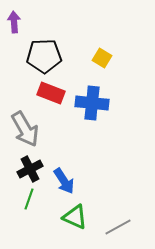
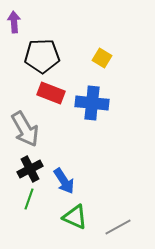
black pentagon: moved 2 px left
